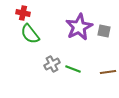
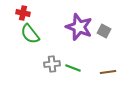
purple star: rotated 24 degrees counterclockwise
gray square: rotated 16 degrees clockwise
gray cross: rotated 21 degrees clockwise
green line: moved 1 px up
